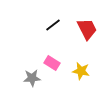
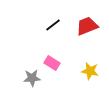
red trapezoid: moved 3 px up; rotated 85 degrees counterclockwise
yellow star: moved 9 px right
